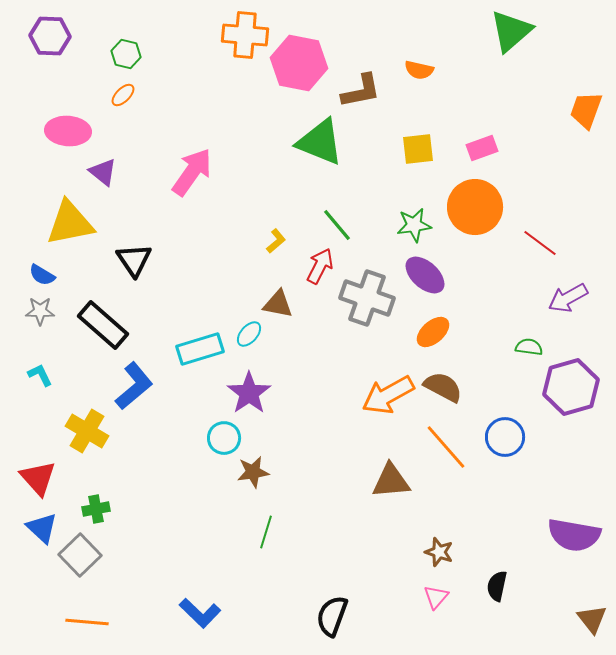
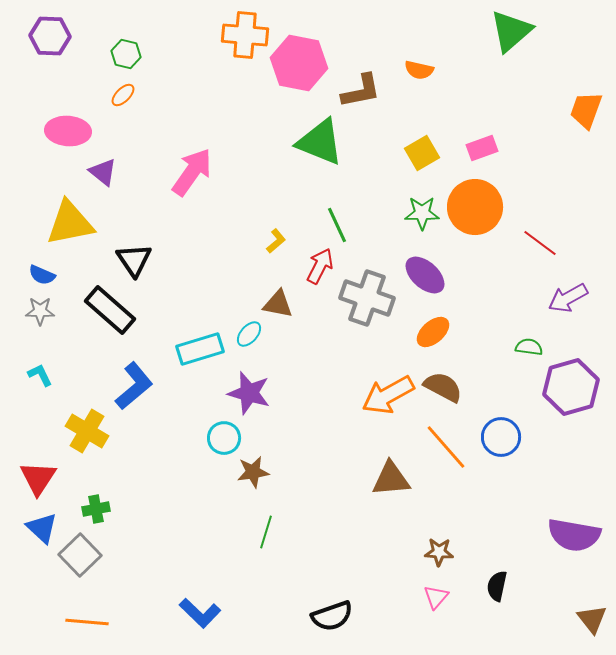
yellow square at (418, 149): moved 4 px right, 4 px down; rotated 24 degrees counterclockwise
green line at (337, 225): rotated 15 degrees clockwise
green star at (414, 225): moved 8 px right, 12 px up; rotated 8 degrees clockwise
blue semicircle at (42, 275): rotated 8 degrees counterclockwise
black rectangle at (103, 325): moved 7 px right, 15 px up
purple star at (249, 393): rotated 21 degrees counterclockwise
blue circle at (505, 437): moved 4 px left
red triangle at (38, 478): rotated 15 degrees clockwise
brown triangle at (391, 481): moved 2 px up
brown star at (439, 552): rotated 16 degrees counterclockwise
black semicircle at (332, 616): rotated 129 degrees counterclockwise
